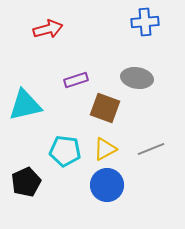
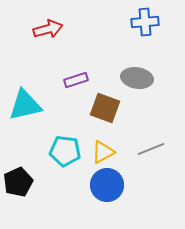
yellow triangle: moved 2 px left, 3 px down
black pentagon: moved 8 px left
